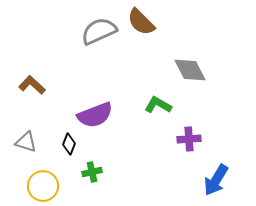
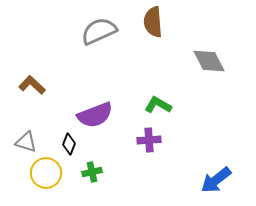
brown semicircle: moved 12 px right; rotated 40 degrees clockwise
gray diamond: moved 19 px right, 9 px up
purple cross: moved 40 px left, 1 px down
blue arrow: rotated 20 degrees clockwise
yellow circle: moved 3 px right, 13 px up
